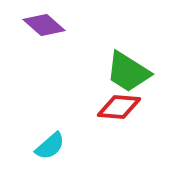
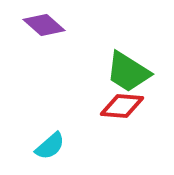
red diamond: moved 3 px right, 1 px up
